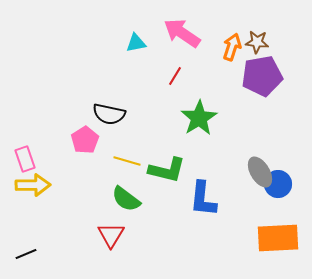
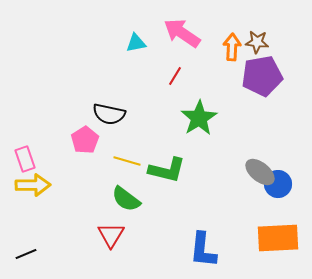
orange arrow: rotated 16 degrees counterclockwise
gray ellipse: rotated 20 degrees counterclockwise
blue L-shape: moved 51 px down
